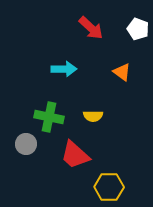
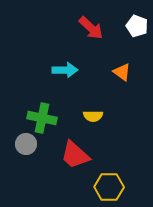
white pentagon: moved 1 px left, 3 px up
cyan arrow: moved 1 px right, 1 px down
green cross: moved 7 px left, 1 px down
